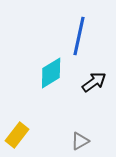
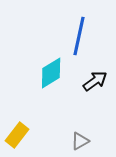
black arrow: moved 1 px right, 1 px up
